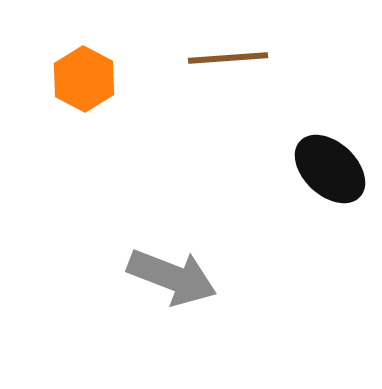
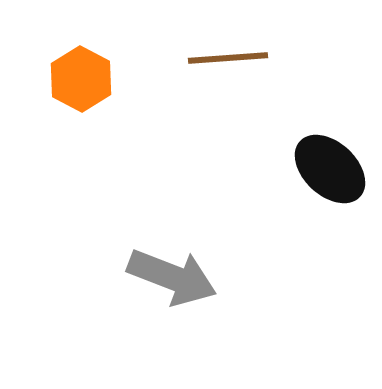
orange hexagon: moved 3 px left
